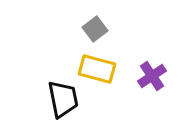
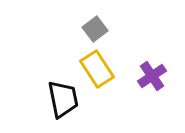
yellow rectangle: rotated 42 degrees clockwise
